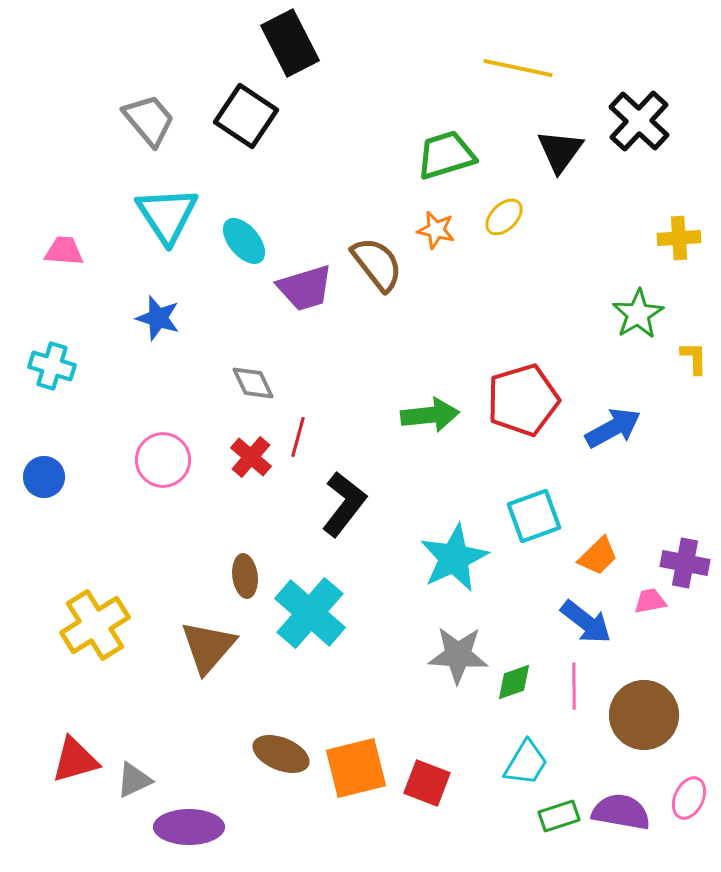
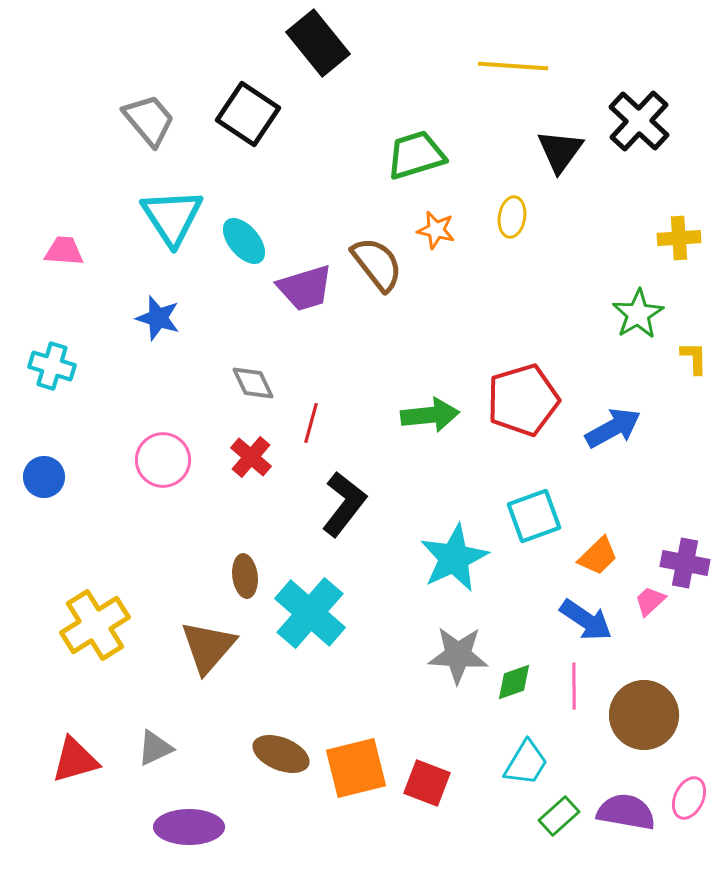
black rectangle at (290, 43): moved 28 px right; rotated 12 degrees counterclockwise
yellow line at (518, 68): moved 5 px left, 2 px up; rotated 8 degrees counterclockwise
black square at (246, 116): moved 2 px right, 2 px up
green trapezoid at (446, 155): moved 30 px left
cyan triangle at (167, 215): moved 5 px right, 2 px down
yellow ellipse at (504, 217): moved 8 px right; rotated 36 degrees counterclockwise
red line at (298, 437): moved 13 px right, 14 px up
pink trapezoid at (650, 601): rotated 32 degrees counterclockwise
blue arrow at (586, 622): moved 2 px up; rotated 4 degrees counterclockwise
gray triangle at (134, 780): moved 21 px right, 32 px up
purple semicircle at (621, 812): moved 5 px right
green rectangle at (559, 816): rotated 24 degrees counterclockwise
